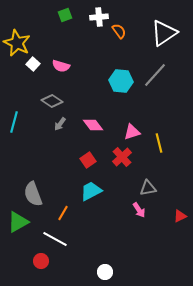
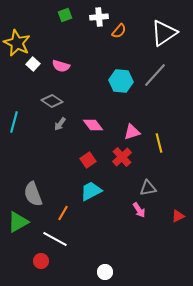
orange semicircle: rotated 77 degrees clockwise
red triangle: moved 2 px left
